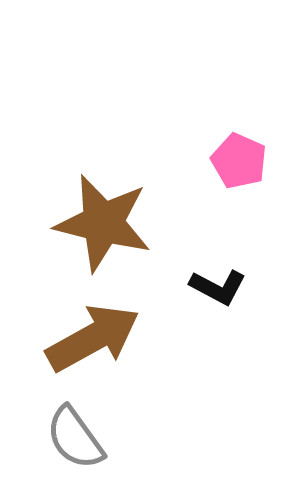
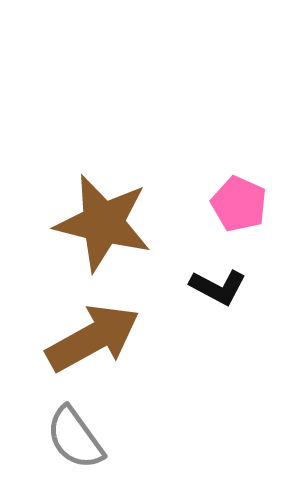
pink pentagon: moved 43 px down
